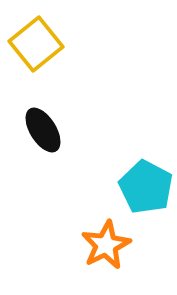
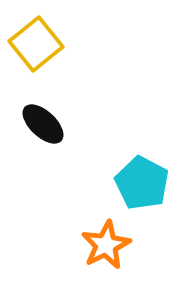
black ellipse: moved 6 px up; rotated 15 degrees counterclockwise
cyan pentagon: moved 4 px left, 4 px up
